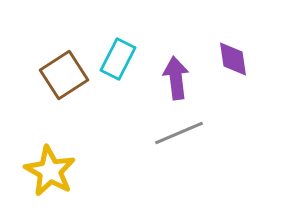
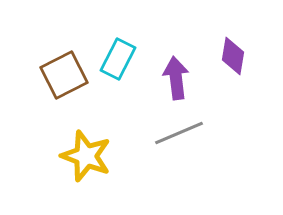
purple diamond: moved 3 px up; rotated 18 degrees clockwise
brown square: rotated 6 degrees clockwise
yellow star: moved 36 px right, 15 px up; rotated 9 degrees counterclockwise
